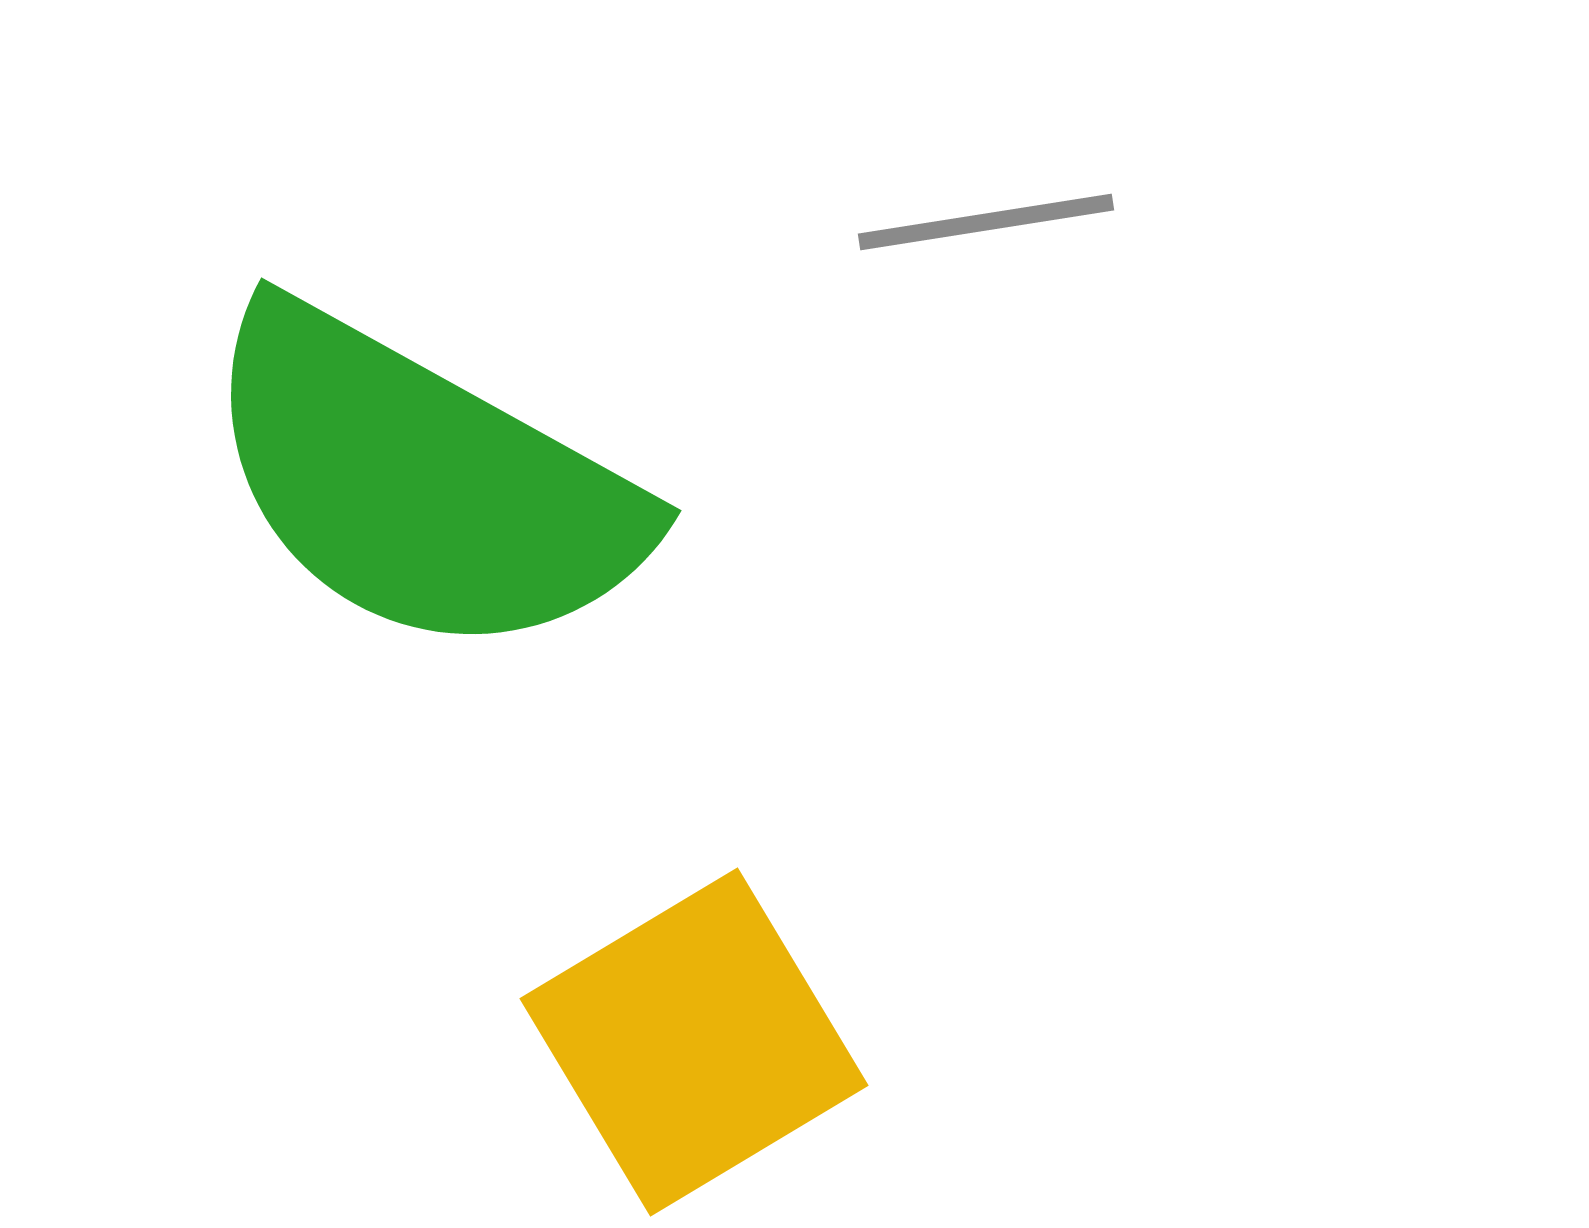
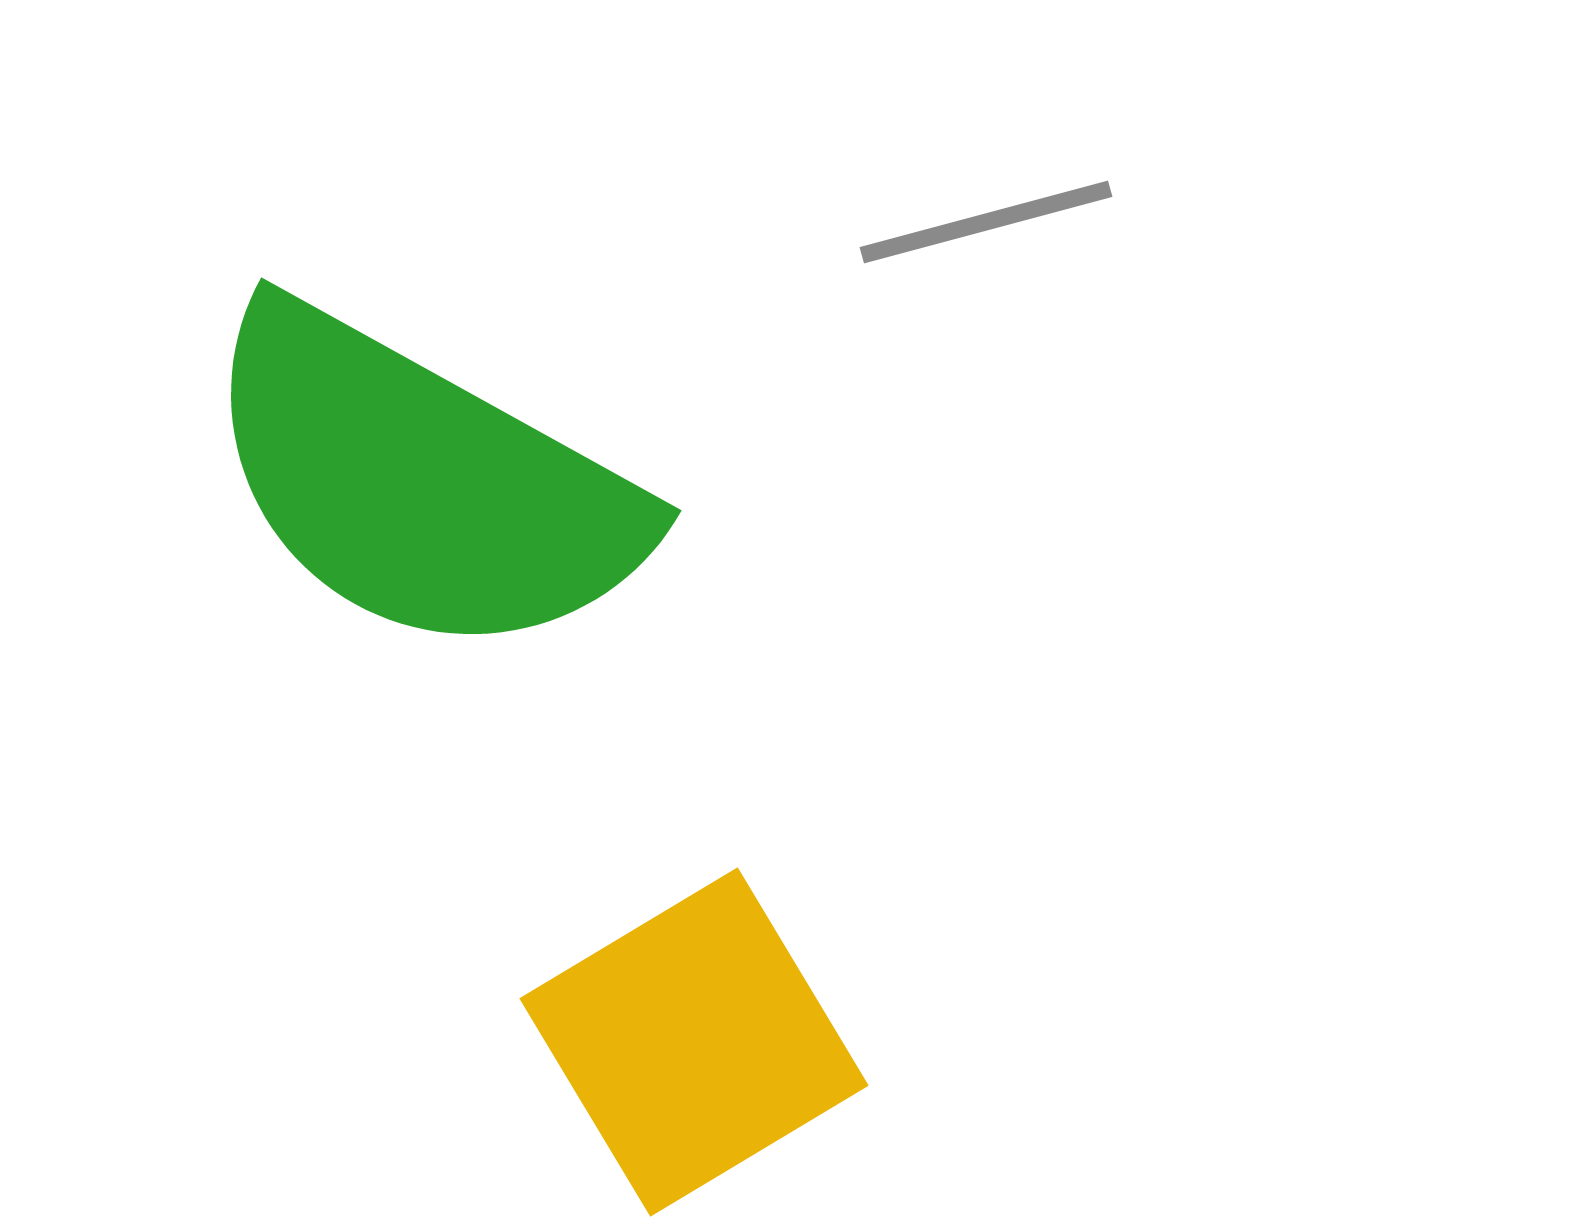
gray line: rotated 6 degrees counterclockwise
